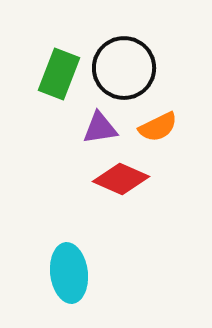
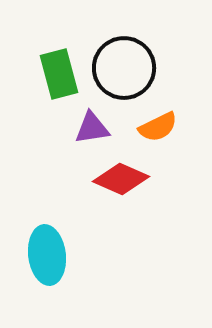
green rectangle: rotated 36 degrees counterclockwise
purple triangle: moved 8 px left
cyan ellipse: moved 22 px left, 18 px up
